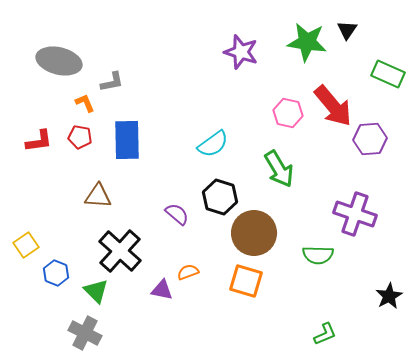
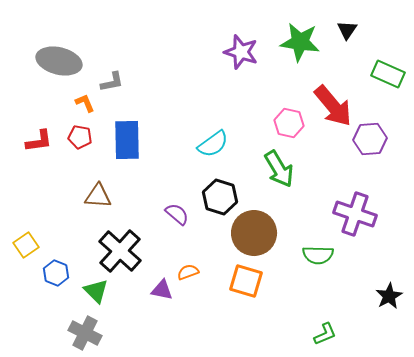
green star: moved 7 px left
pink hexagon: moved 1 px right, 10 px down
